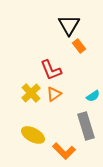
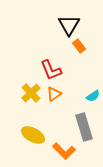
gray rectangle: moved 2 px left, 1 px down
